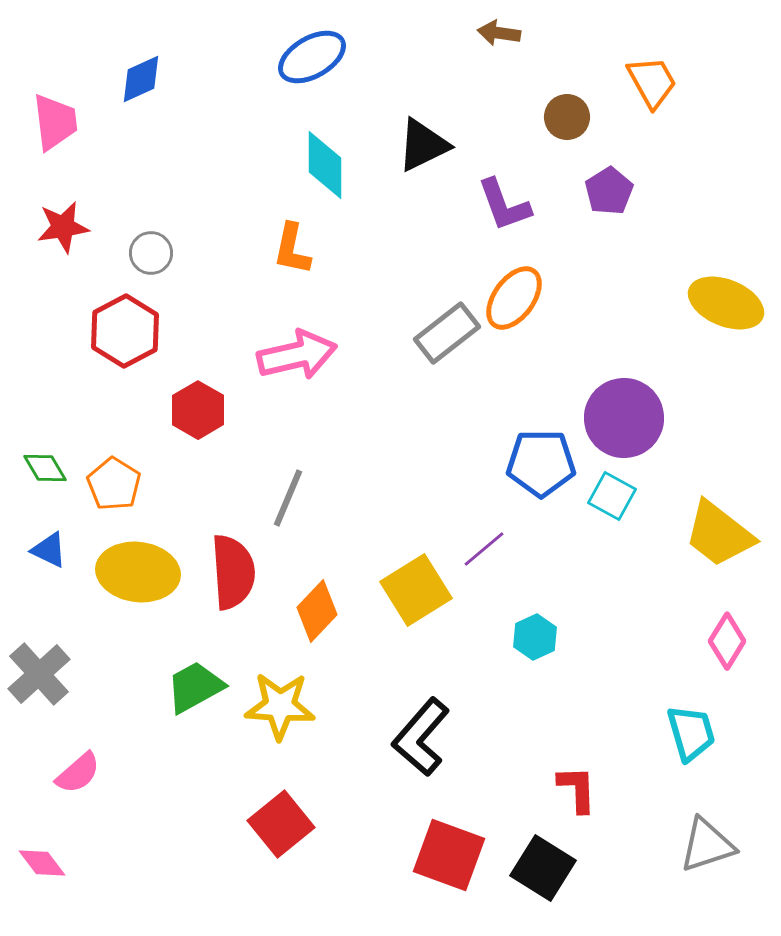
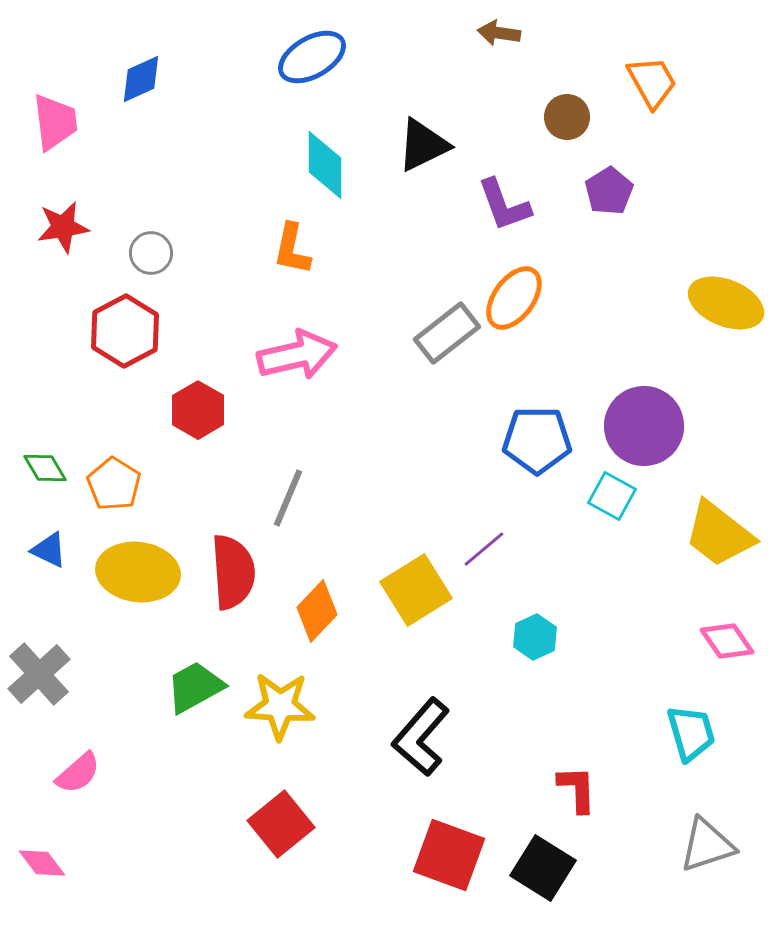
purple circle at (624, 418): moved 20 px right, 8 px down
blue pentagon at (541, 463): moved 4 px left, 23 px up
pink diamond at (727, 641): rotated 66 degrees counterclockwise
